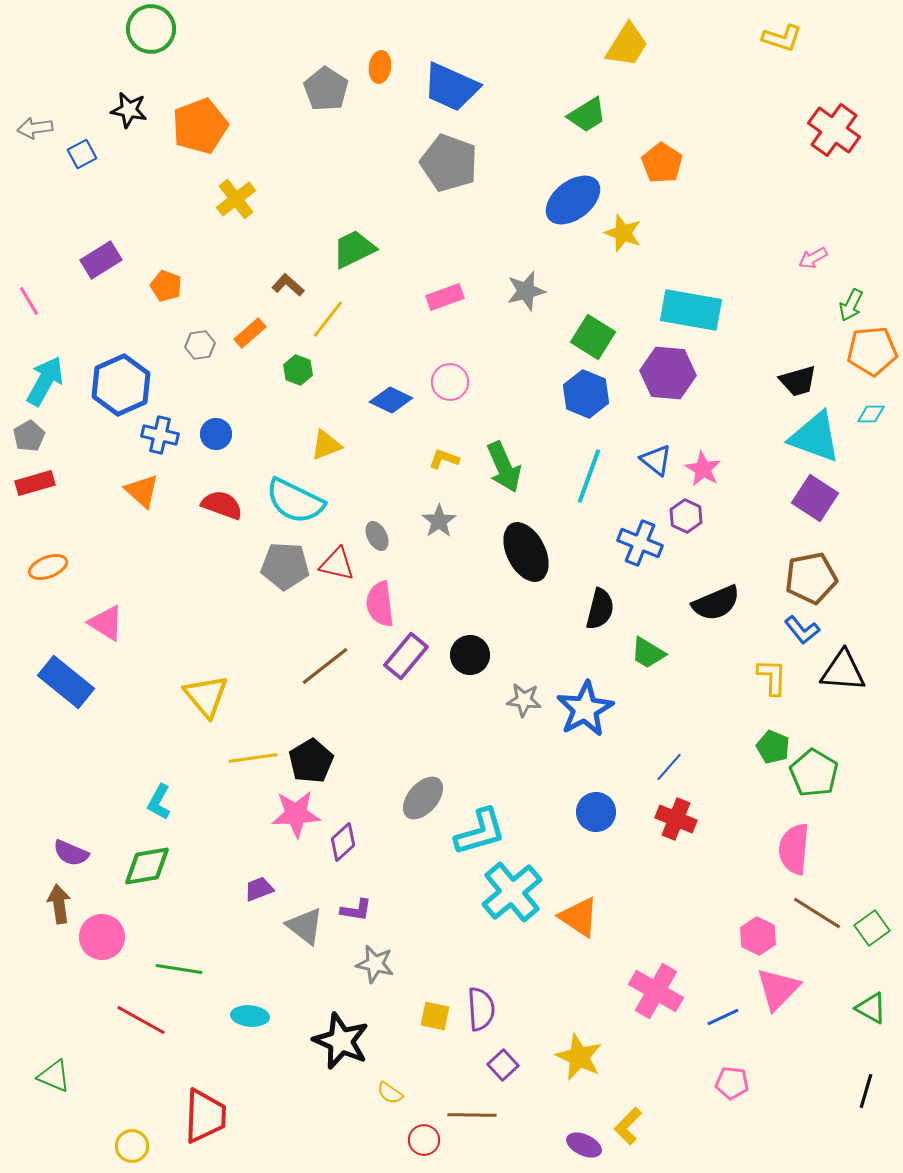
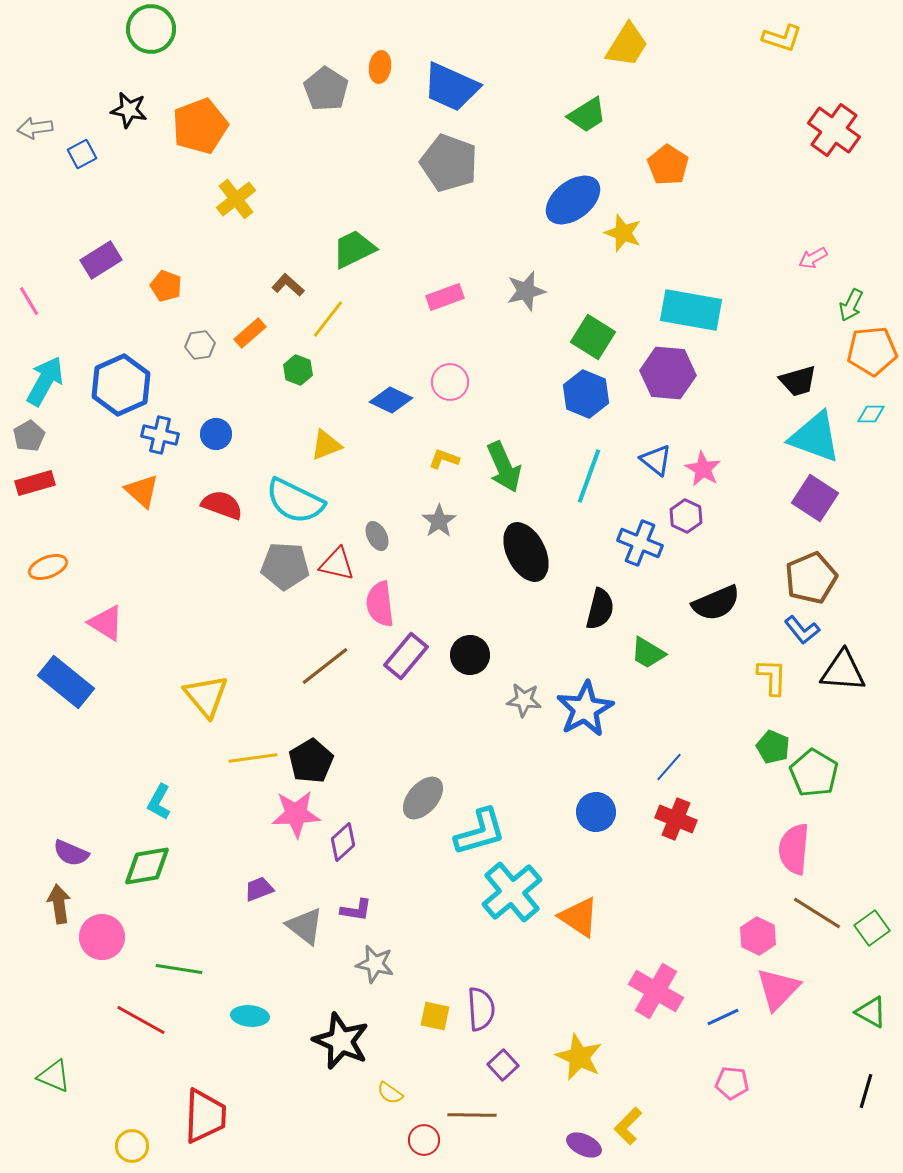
orange pentagon at (662, 163): moved 6 px right, 2 px down
brown pentagon at (811, 578): rotated 12 degrees counterclockwise
green triangle at (871, 1008): moved 4 px down
